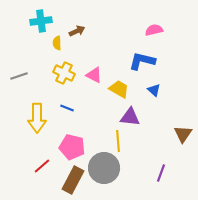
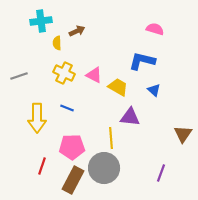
pink semicircle: moved 1 px right, 1 px up; rotated 30 degrees clockwise
yellow trapezoid: moved 1 px left, 2 px up
yellow line: moved 7 px left, 3 px up
pink pentagon: rotated 15 degrees counterclockwise
red line: rotated 30 degrees counterclockwise
